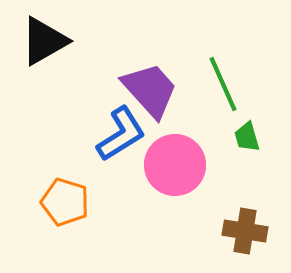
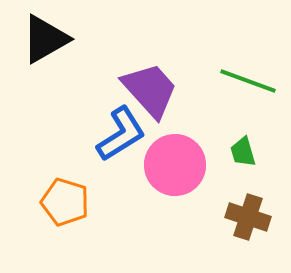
black triangle: moved 1 px right, 2 px up
green line: moved 25 px right, 3 px up; rotated 46 degrees counterclockwise
green trapezoid: moved 4 px left, 15 px down
brown cross: moved 3 px right, 14 px up; rotated 9 degrees clockwise
